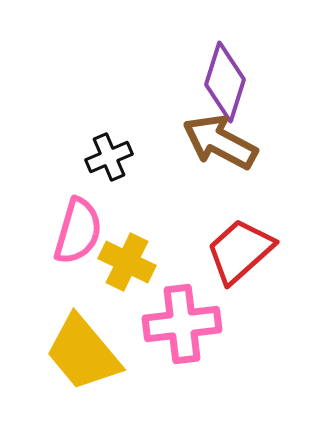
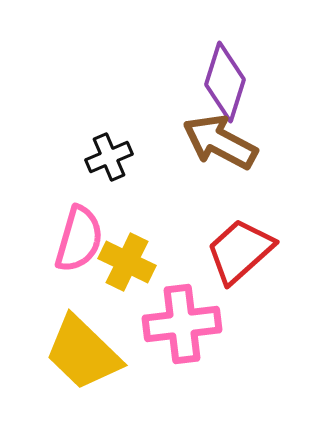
pink semicircle: moved 1 px right, 8 px down
yellow trapezoid: rotated 6 degrees counterclockwise
